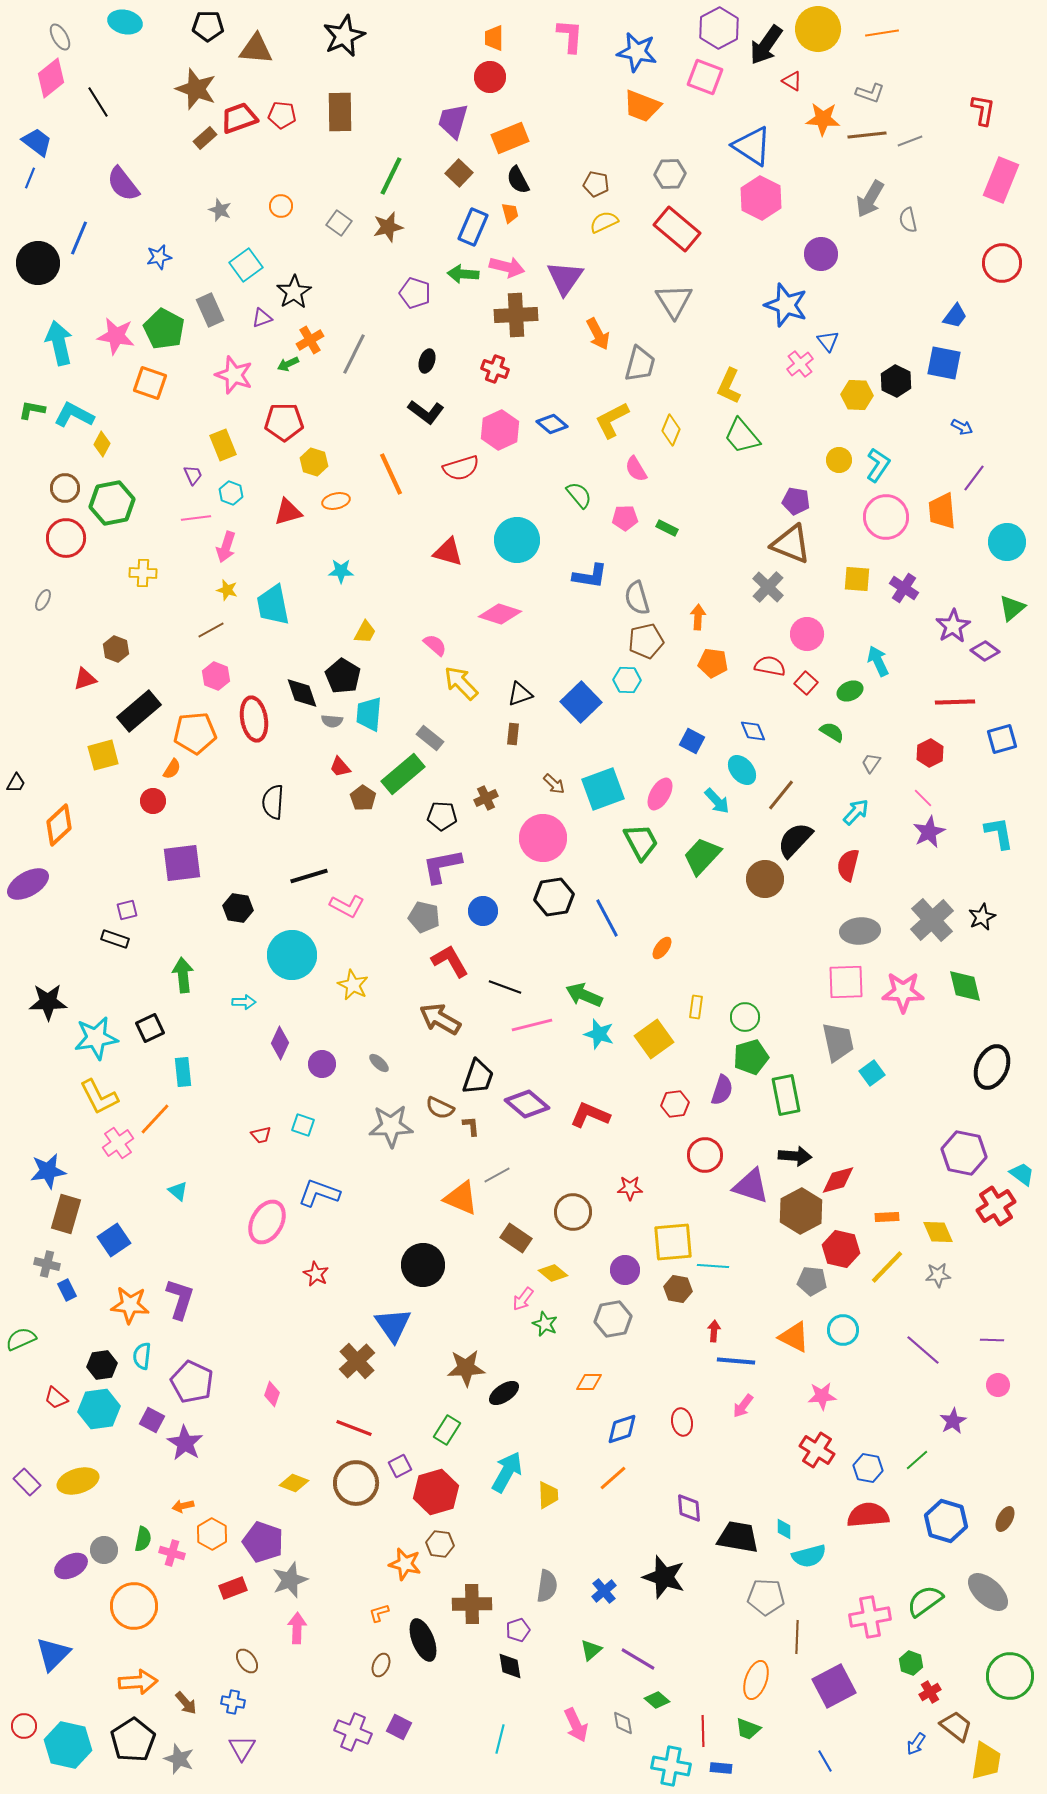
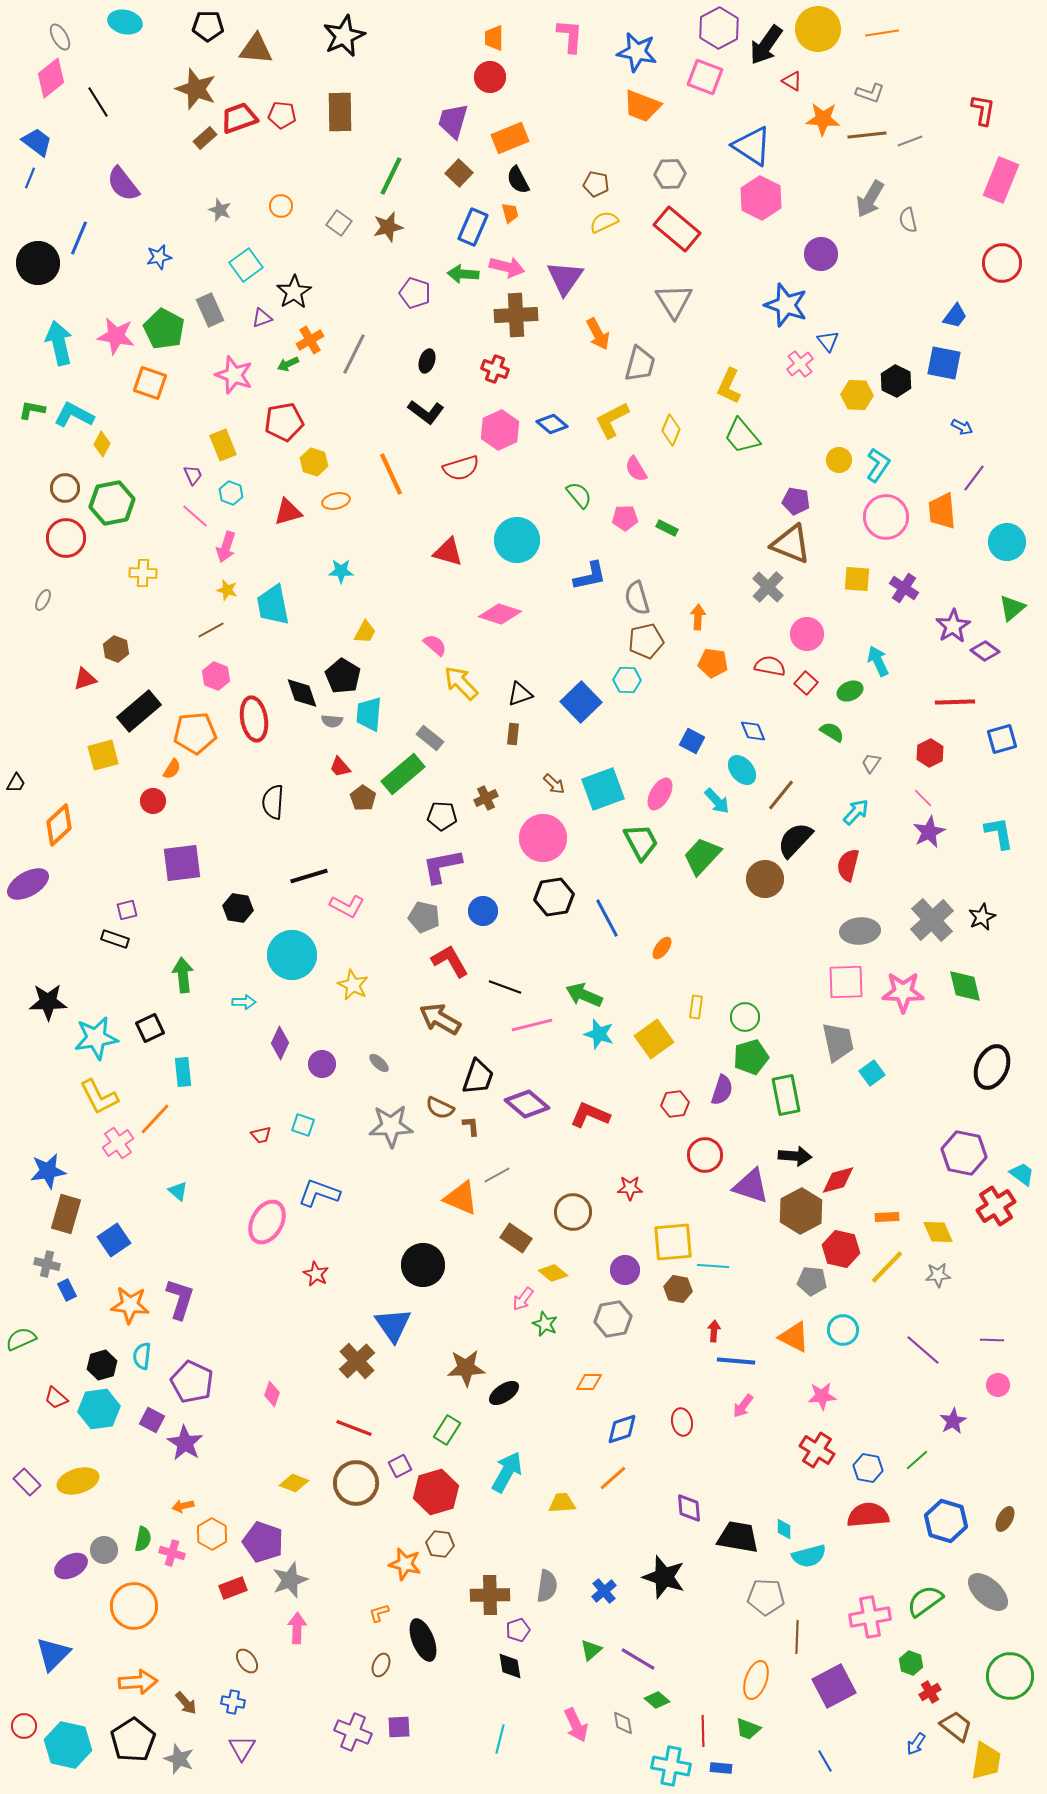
red pentagon at (284, 422): rotated 9 degrees counterclockwise
pink line at (196, 518): moved 1 px left, 2 px up; rotated 48 degrees clockwise
blue L-shape at (590, 576): rotated 21 degrees counterclockwise
black hexagon at (102, 1365): rotated 8 degrees counterclockwise
yellow trapezoid at (548, 1495): moved 14 px right, 8 px down; rotated 92 degrees counterclockwise
brown cross at (472, 1604): moved 18 px right, 9 px up
purple square at (399, 1727): rotated 30 degrees counterclockwise
